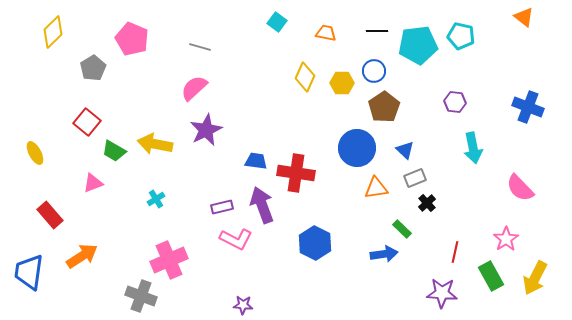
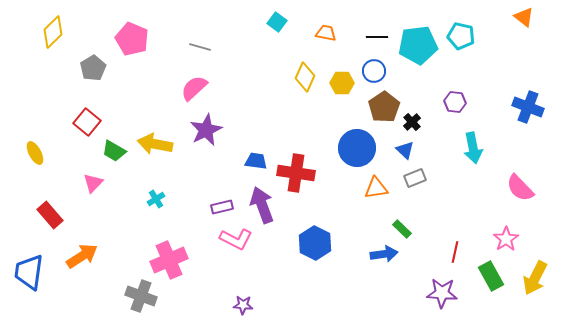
black line at (377, 31): moved 6 px down
pink triangle at (93, 183): rotated 25 degrees counterclockwise
black cross at (427, 203): moved 15 px left, 81 px up
